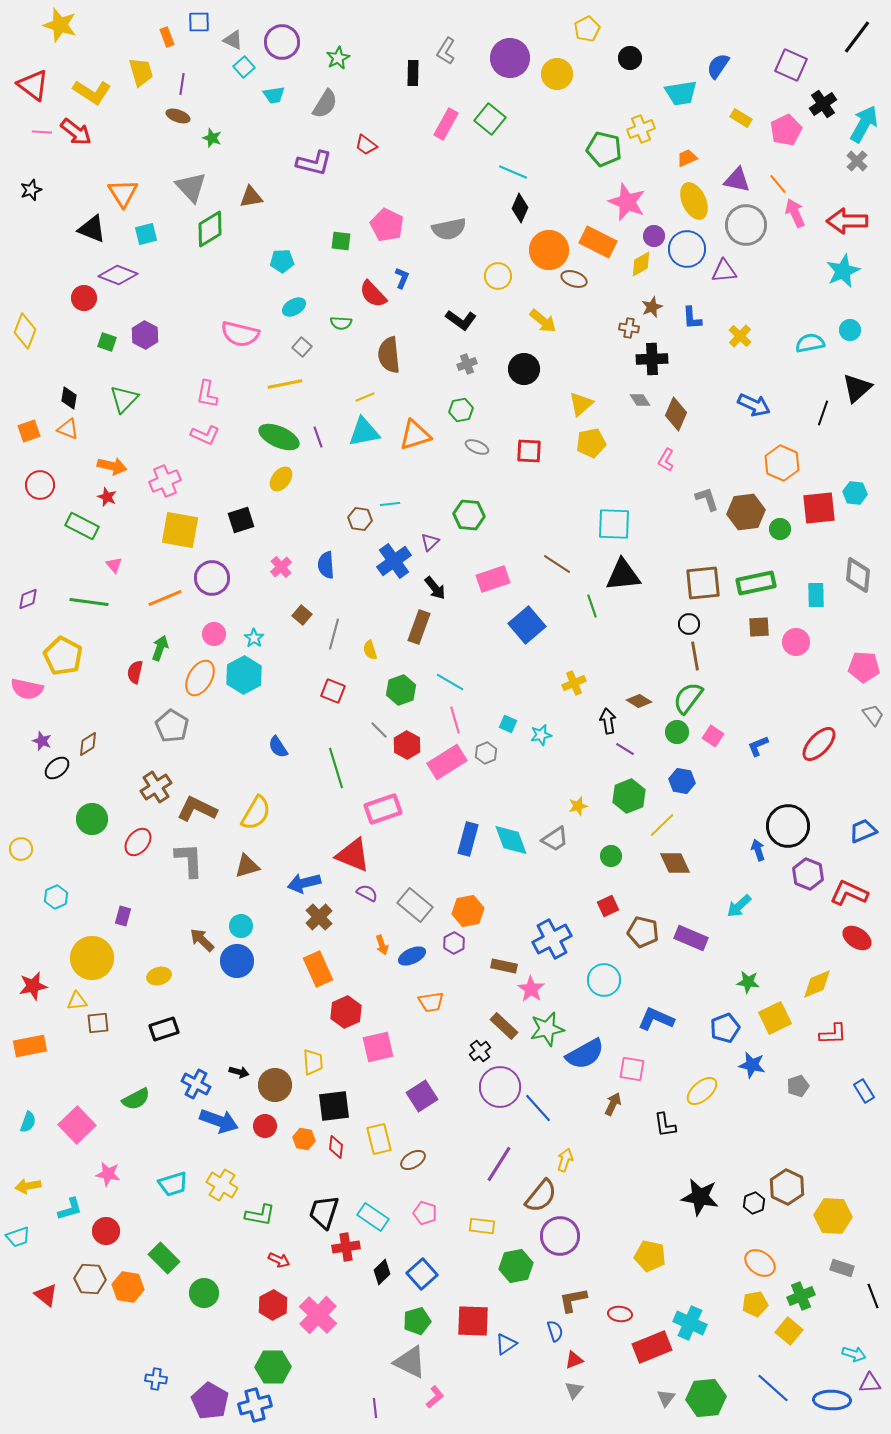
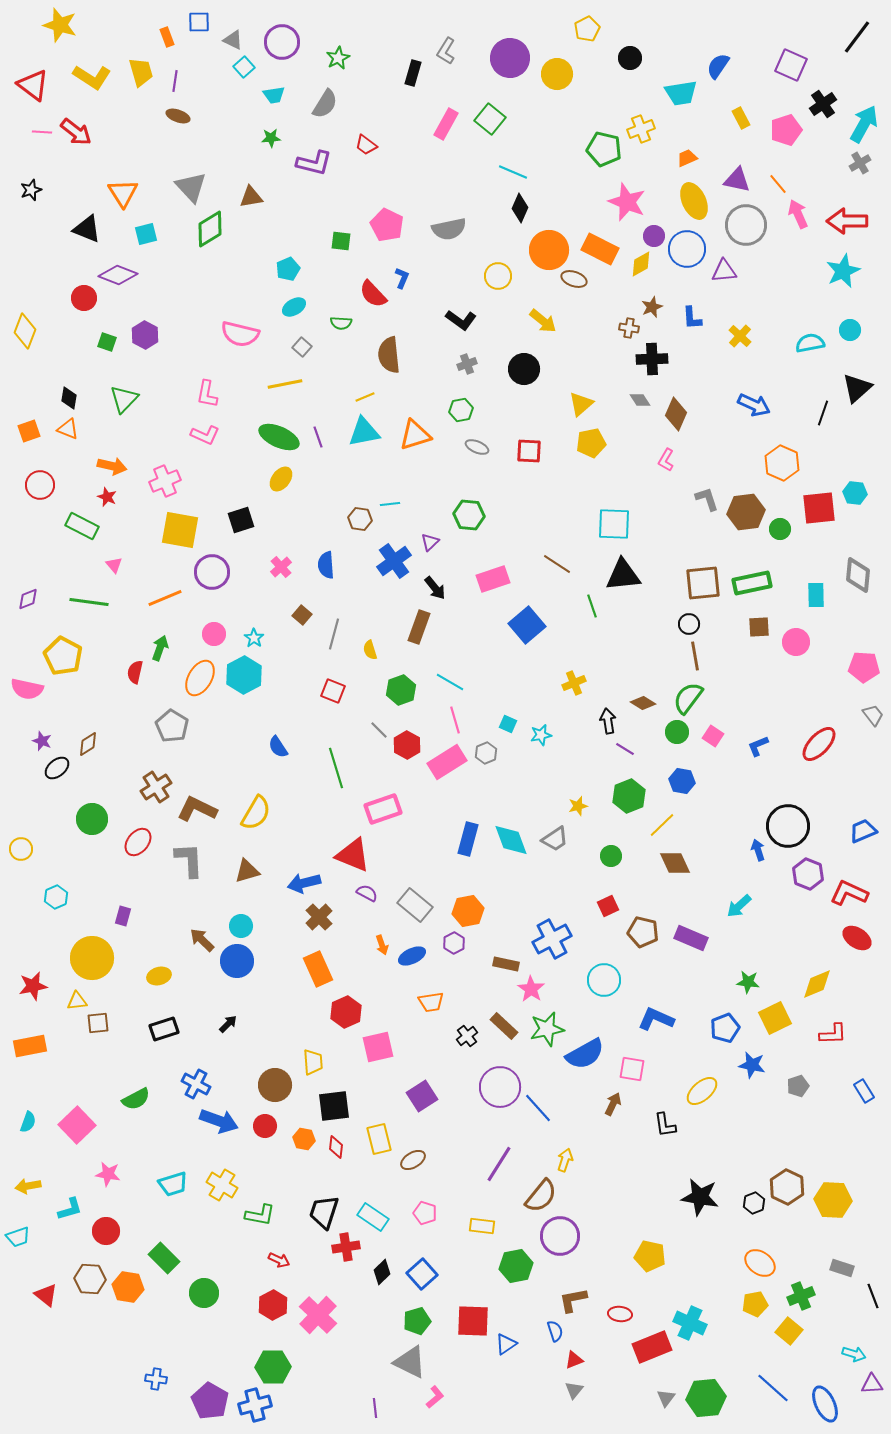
black rectangle at (413, 73): rotated 15 degrees clockwise
purple line at (182, 84): moved 7 px left, 3 px up
yellow L-shape at (92, 92): moved 15 px up
yellow rectangle at (741, 118): rotated 30 degrees clockwise
pink pentagon at (786, 130): rotated 8 degrees clockwise
green star at (212, 138): moved 59 px right; rotated 24 degrees counterclockwise
gray cross at (857, 161): moved 3 px right, 2 px down; rotated 15 degrees clockwise
pink arrow at (795, 213): moved 3 px right, 1 px down
black triangle at (92, 229): moved 5 px left
orange rectangle at (598, 242): moved 2 px right, 7 px down
cyan pentagon at (282, 261): moved 6 px right, 8 px down; rotated 20 degrees counterclockwise
purple circle at (212, 578): moved 6 px up
green rectangle at (756, 583): moved 4 px left
brown diamond at (639, 701): moved 4 px right, 2 px down
brown triangle at (247, 866): moved 5 px down
brown rectangle at (504, 966): moved 2 px right, 2 px up
black cross at (480, 1051): moved 13 px left, 15 px up
black arrow at (239, 1072): moved 11 px left, 48 px up; rotated 60 degrees counterclockwise
yellow hexagon at (833, 1216): moved 16 px up
purple triangle at (870, 1383): moved 2 px right, 1 px down
blue ellipse at (832, 1400): moved 7 px left, 4 px down; rotated 63 degrees clockwise
